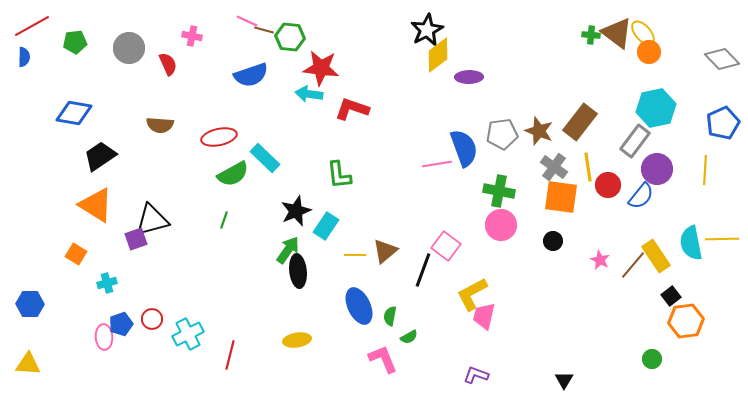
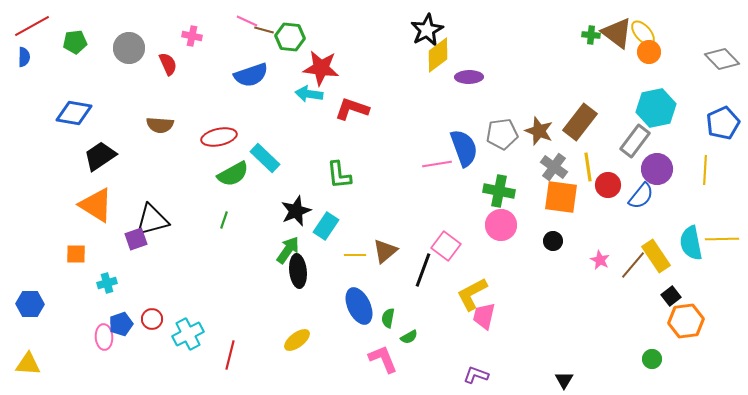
orange square at (76, 254): rotated 30 degrees counterclockwise
green semicircle at (390, 316): moved 2 px left, 2 px down
yellow ellipse at (297, 340): rotated 28 degrees counterclockwise
